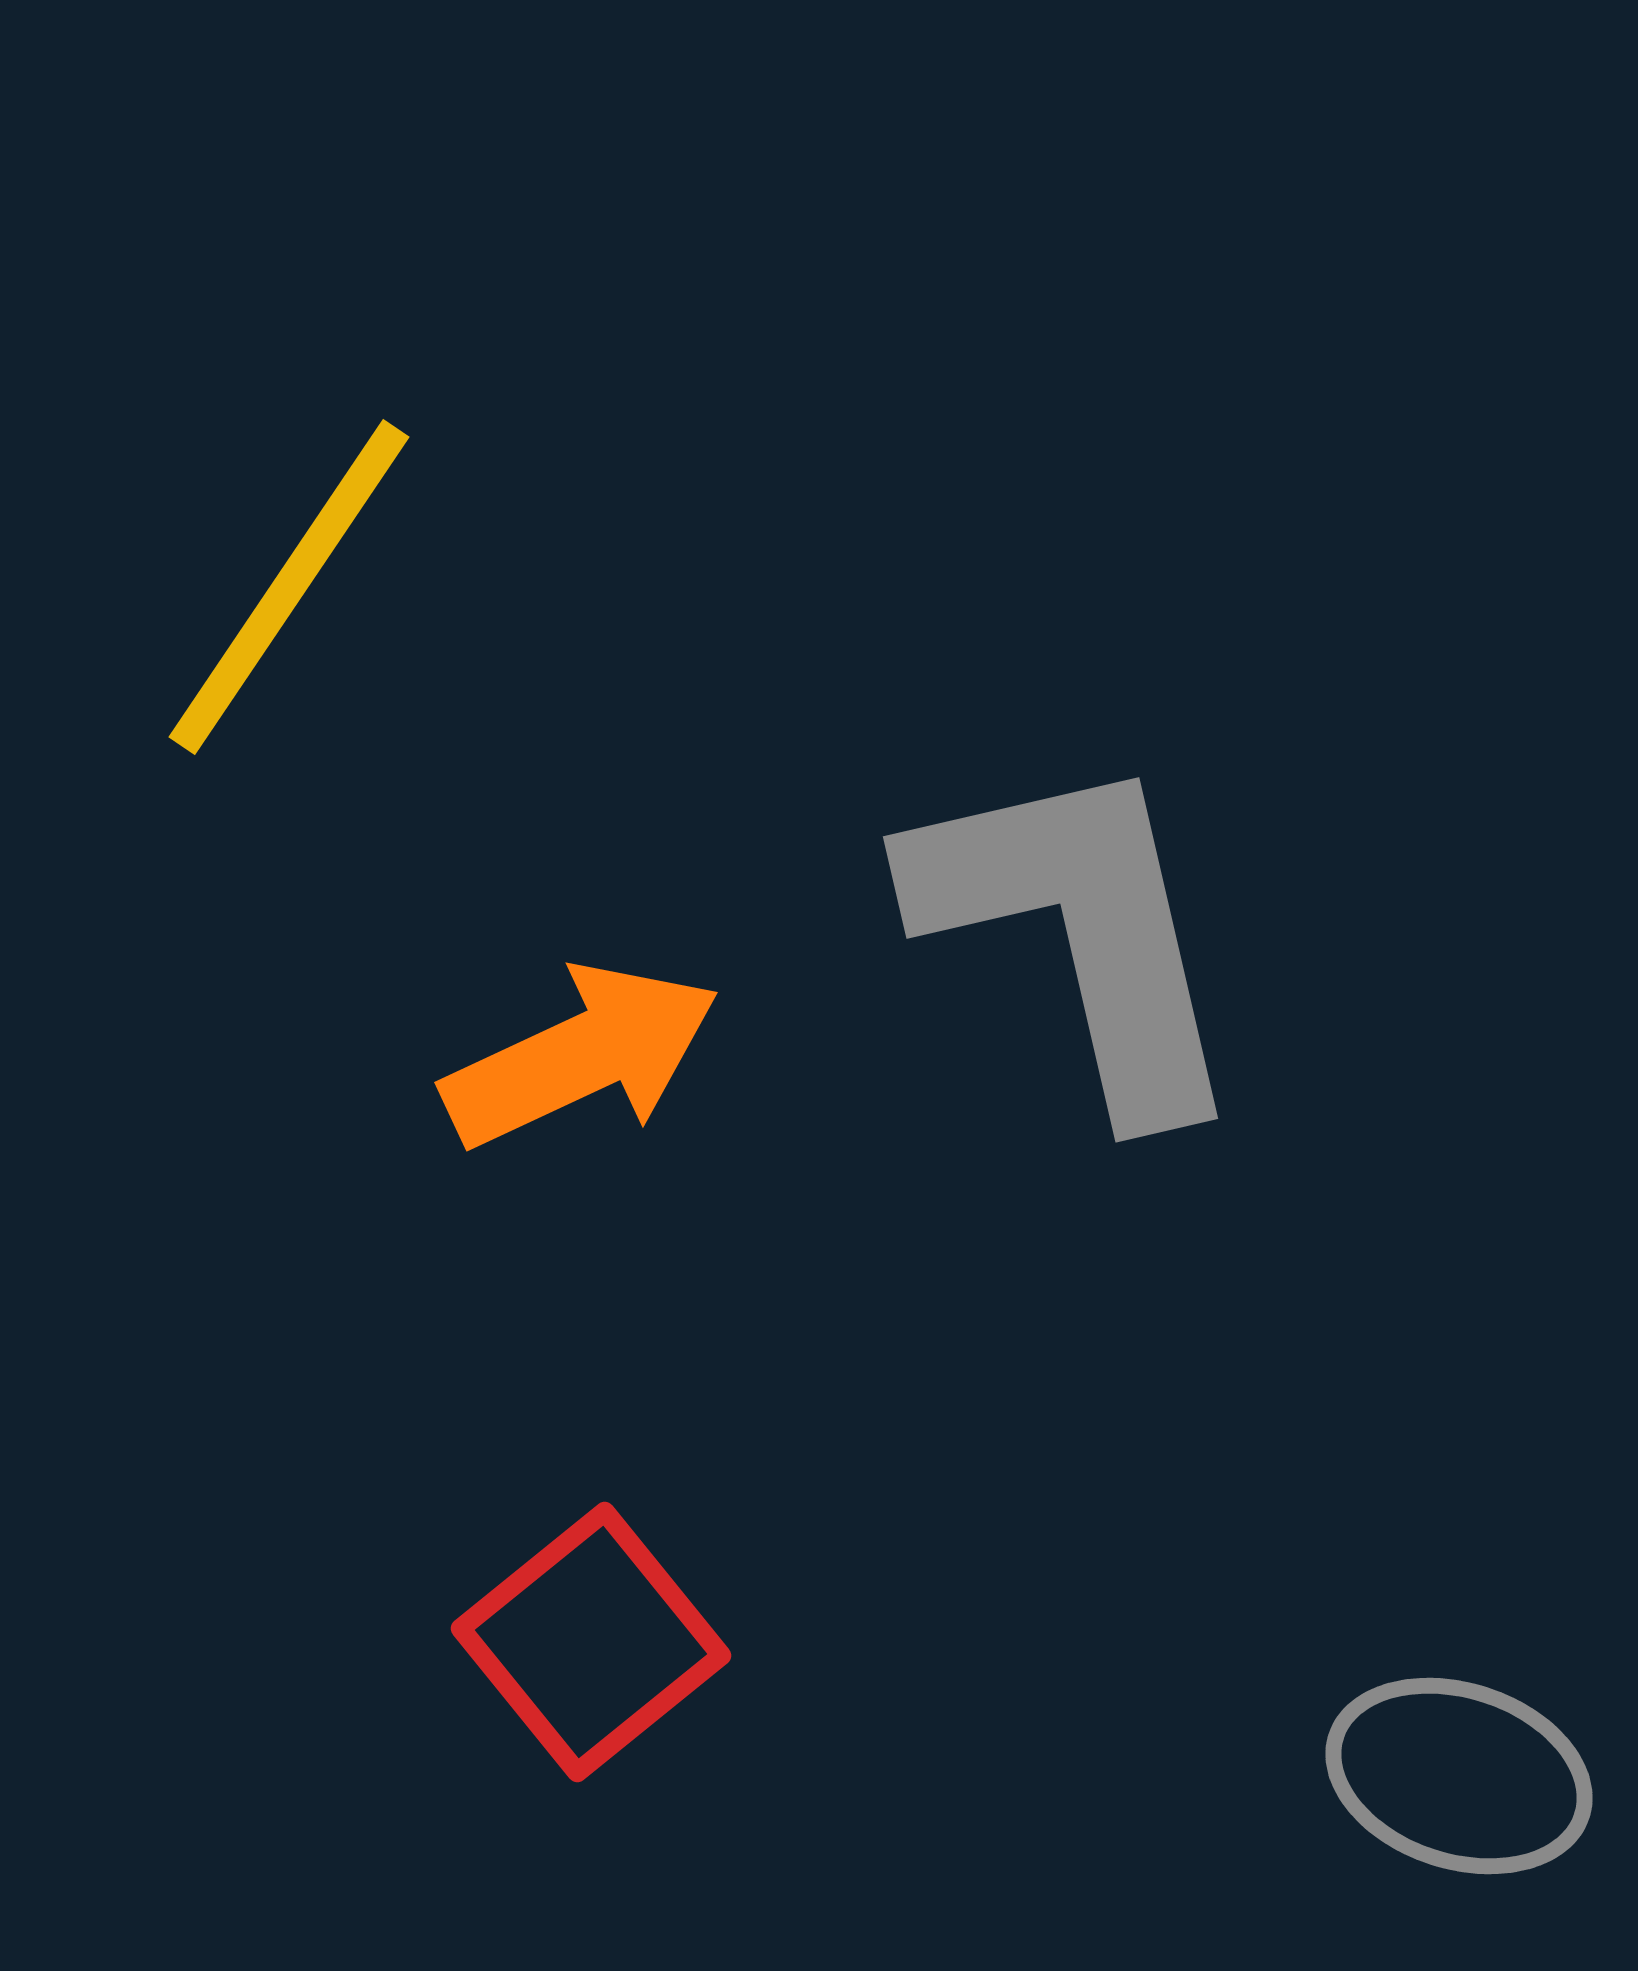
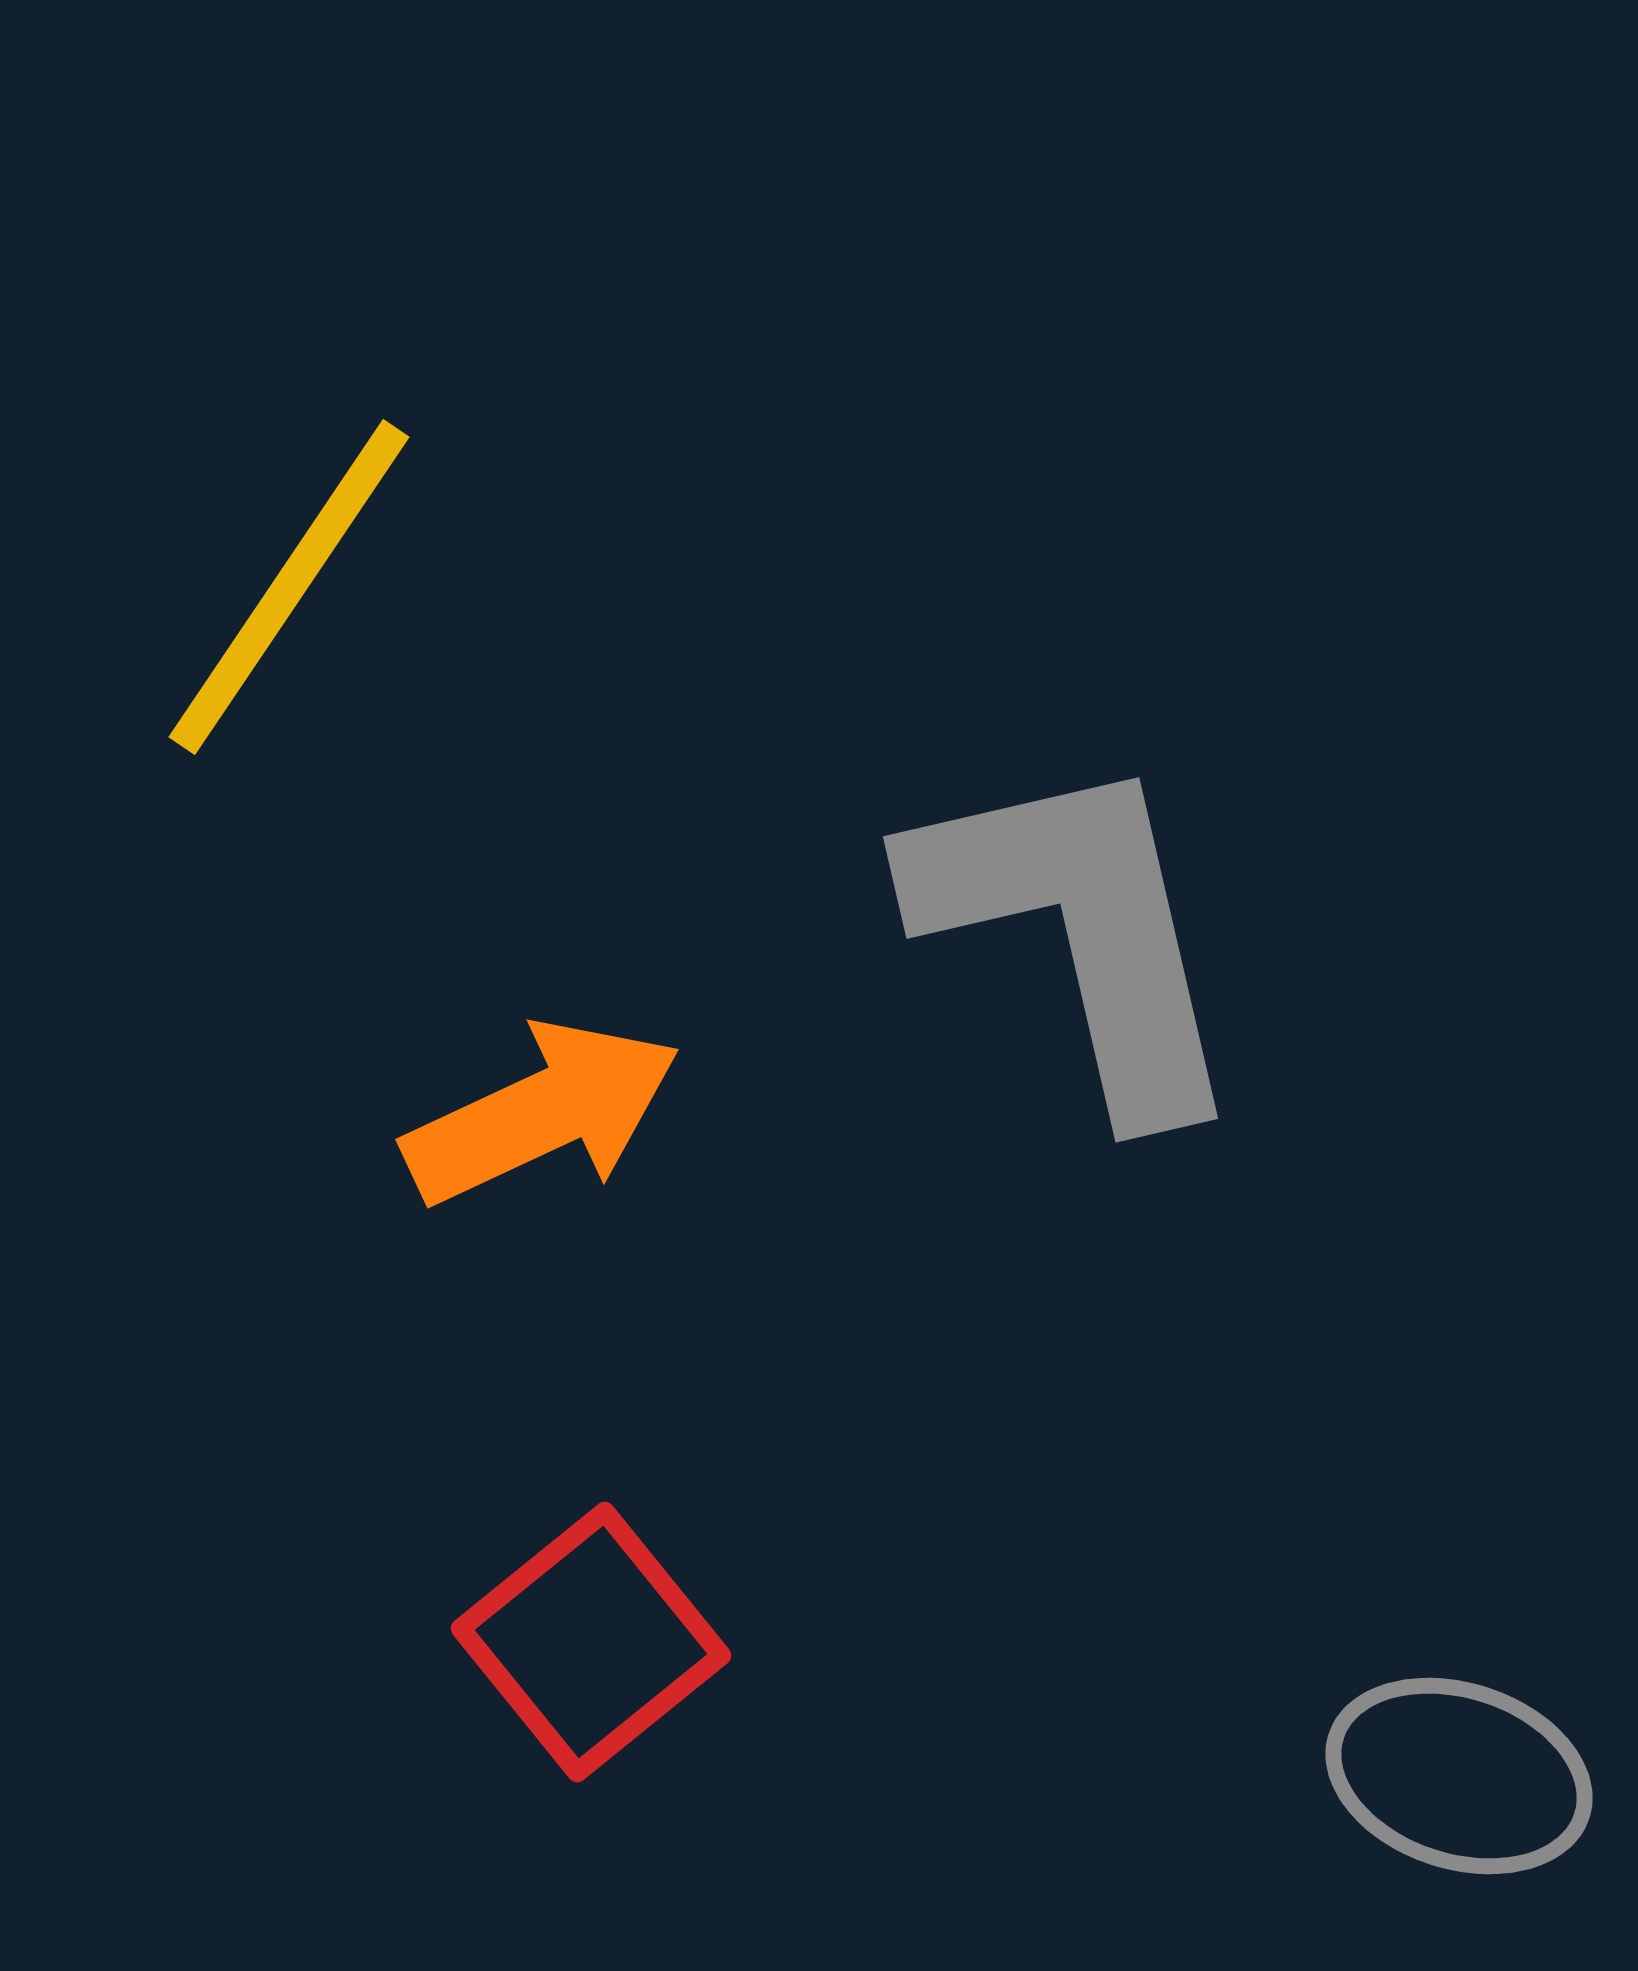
orange arrow: moved 39 px left, 57 px down
